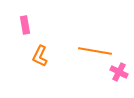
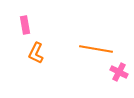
orange line: moved 1 px right, 2 px up
orange L-shape: moved 4 px left, 3 px up
